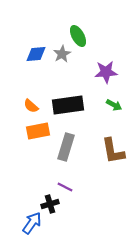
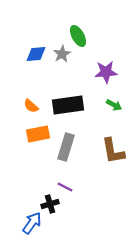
orange rectangle: moved 3 px down
